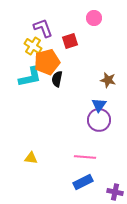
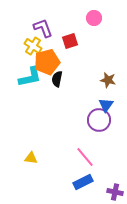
blue triangle: moved 7 px right
pink line: rotated 45 degrees clockwise
